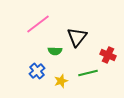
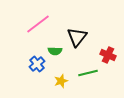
blue cross: moved 7 px up
